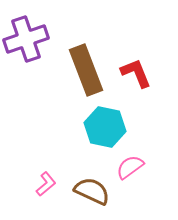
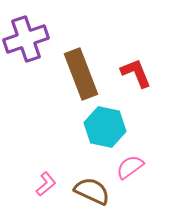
brown rectangle: moved 5 px left, 4 px down
